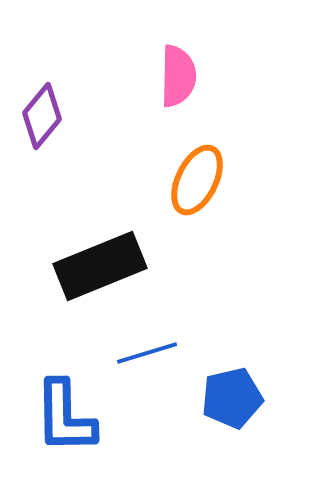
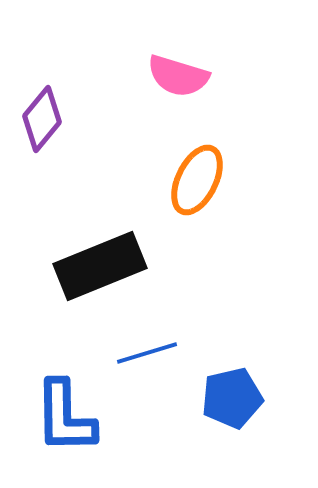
pink semicircle: rotated 106 degrees clockwise
purple diamond: moved 3 px down
